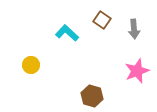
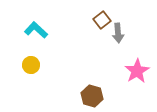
brown square: rotated 18 degrees clockwise
gray arrow: moved 16 px left, 4 px down
cyan L-shape: moved 31 px left, 3 px up
pink star: rotated 10 degrees counterclockwise
